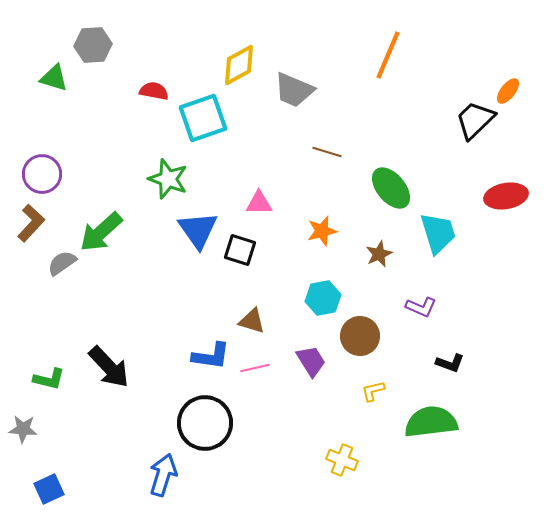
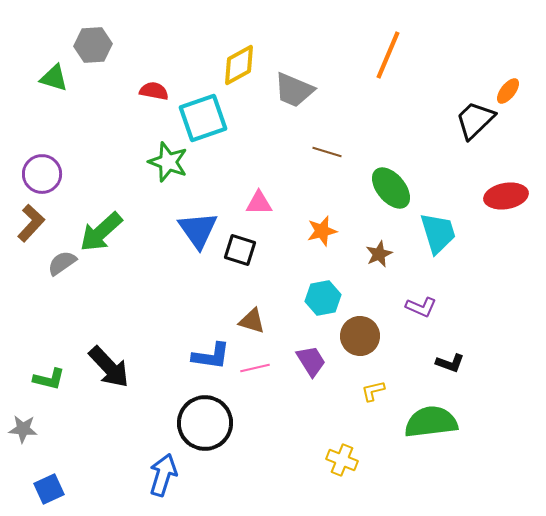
green star: moved 17 px up
